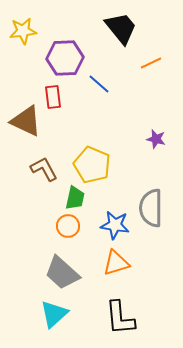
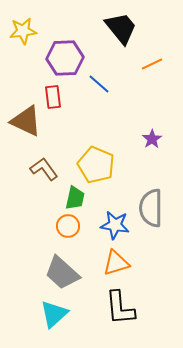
orange line: moved 1 px right, 1 px down
purple star: moved 4 px left; rotated 24 degrees clockwise
yellow pentagon: moved 4 px right
brown L-shape: rotated 8 degrees counterclockwise
black L-shape: moved 10 px up
